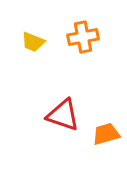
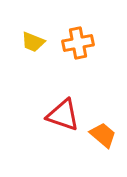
orange cross: moved 5 px left, 6 px down
orange trapezoid: moved 3 px left, 1 px down; rotated 56 degrees clockwise
